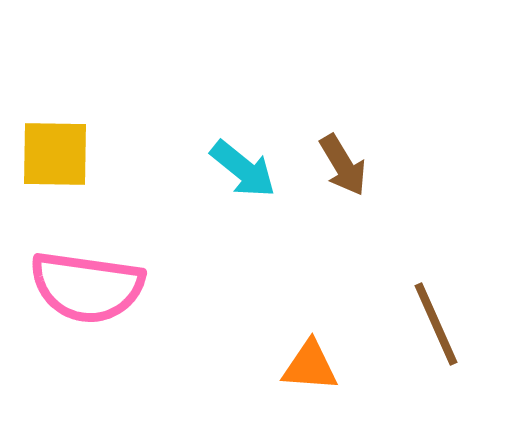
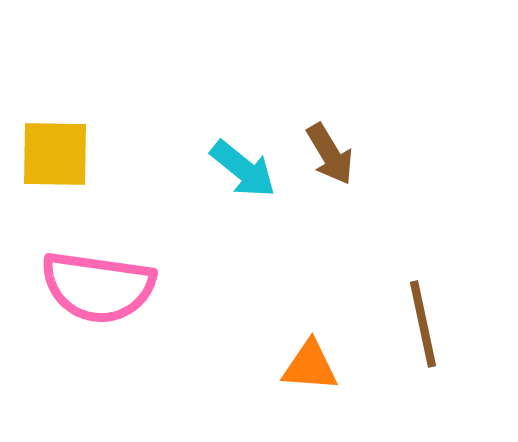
brown arrow: moved 13 px left, 11 px up
pink semicircle: moved 11 px right
brown line: moved 13 px left; rotated 12 degrees clockwise
